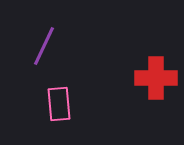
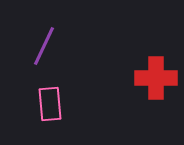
pink rectangle: moved 9 px left
